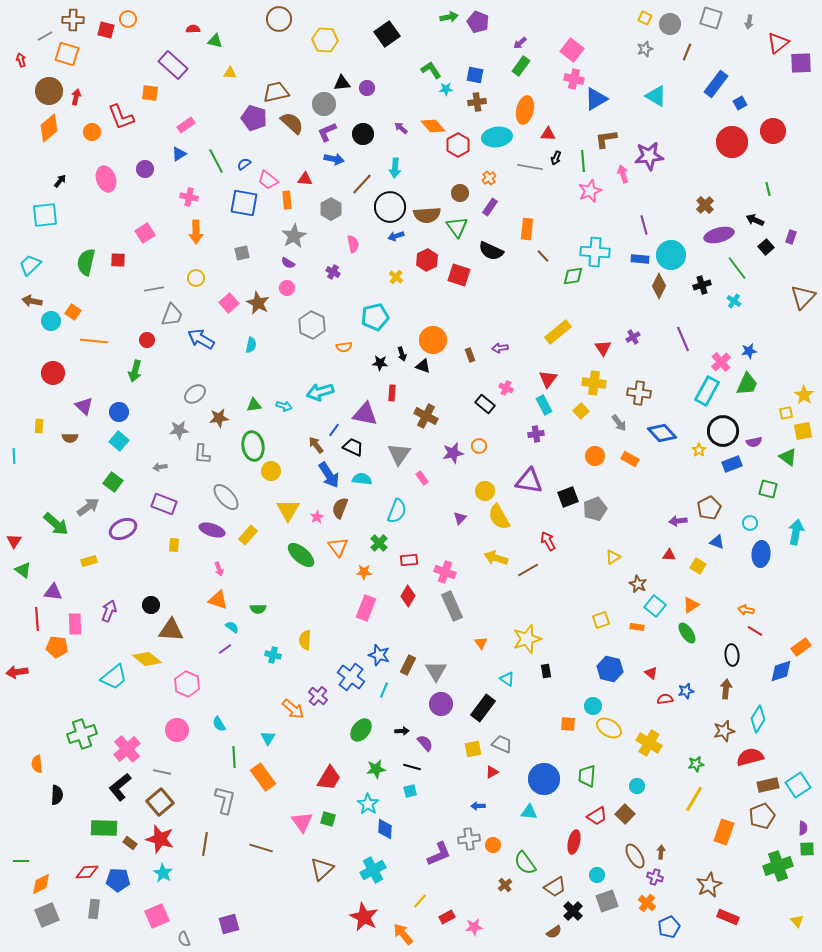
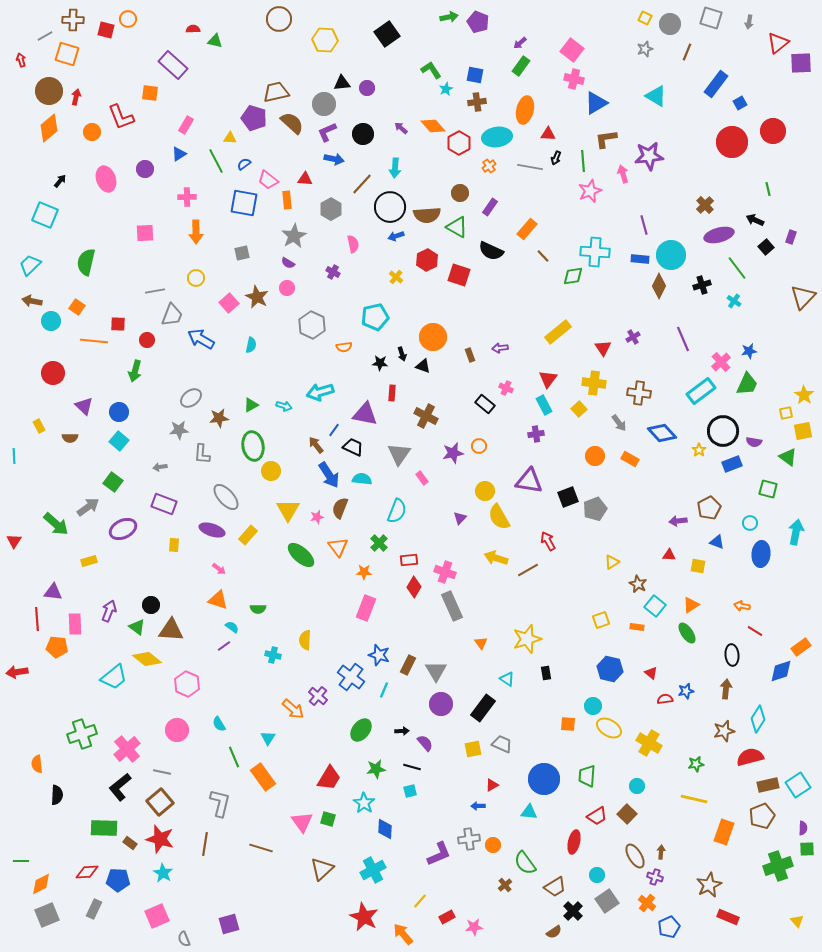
yellow triangle at (230, 73): moved 65 px down
cyan star at (446, 89): rotated 24 degrees counterclockwise
blue triangle at (596, 99): moved 4 px down
pink rectangle at (186, 125): rotated 24 degrees counterclockwise
red hexagon at (458, 145): moved 1 px right, 2 px up
orange cross at (489, 178): moved 12 px up
pink cross at (189, 197): moved 2 px left; rotated 12 degrees counterclockwise
cyan square at (45, 215): rotated 28 degrees clockwise
green triangle at (457, 227): rotated 25 degrees counterclockwise
orange rectangle at (527, 229): rotated 35 degrees clockwise
pink square at (145, 233): rotated 30 degrees clockwise
red square at (118, 260): moved 64 px down
gray line at (154, 289): moved 1 px right, 2 px down
brown star at (258, 303): moved 1 px left, 6 px up
orange square at (73, 312): moved 4 px right, 5 px up
orange circle at (433, 340): moved 3 px up
cyan rectangle at (707, 391): moved 6 px left; rotated 24 degrees clockwise
gray ellipse at (195, 394): moved 4 px left, 4 px down
green triangle at (254, 405): moved 3 px left; rotated 21 degrees counterclockwise
yellow square at (581, 411): moved 2 px left, 2 px up
yellow rectangle at (39, 426): rotated 32 degrees counterclockwise
purple semicircle at (754, 442): rotated 21 degrees clockwise
pink star at (317, 517): rotated 16 degrees clockwise
yellow triangle at (613, 557): moved 1 px left, 5 px down
yellow square at (698, 566): rotated 21 degrees counterclockwise
pink arrow at (219, 569): rotated 32 degrees counterclockwise
green triangle at (23, 570): moved 114 px right, 57 px down
red diamond at (408, 596): moved 6 px right, 9 px up
orange arrow at (746, 610): moved 4 px left, 4 px up
purple line at (225, 649): moved 1 px left, 3 px up
black rectangle at (546, 671): moved 2 px down
green line at (234, 757): rotated 20 degrees counterclockwise
red triangle at (492, 772): moved 13 px down
yellow line at (694, 799): rotated 72 degrees clockwise
gray L-shape at (225, 800): moved 5 px left, 3 px down
cyan star at (368, 804): moved 4 px left, 1 px up
brown square at (625, 814): moved 2 px right
gray square at (607, 901): rotated 15 degrees counterclockwise
gray rectangle at (94, 909): rotated 18 degrees clockwise
